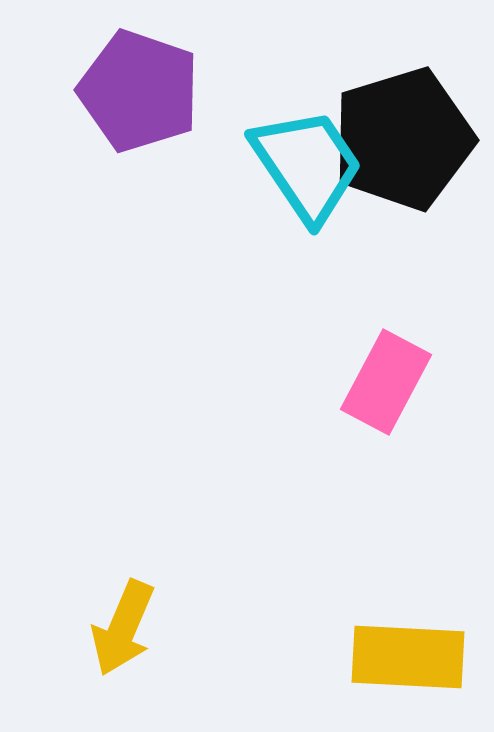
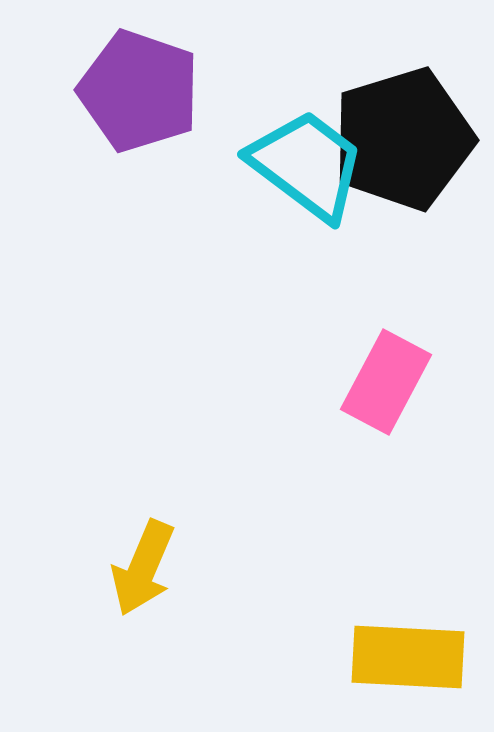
cyan trapezoid: rotated 19 degrees counterclockwise
yellow arrow: moved 20 px right, 60 px up
